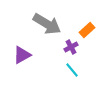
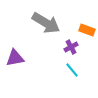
gray arrow: moved 1 px left, 1 px up
orange rectangle: rotated 63 degrees clockwise
purple triangle: moved 7 px left, 3 px down; rotated 18 degrees clockwise
